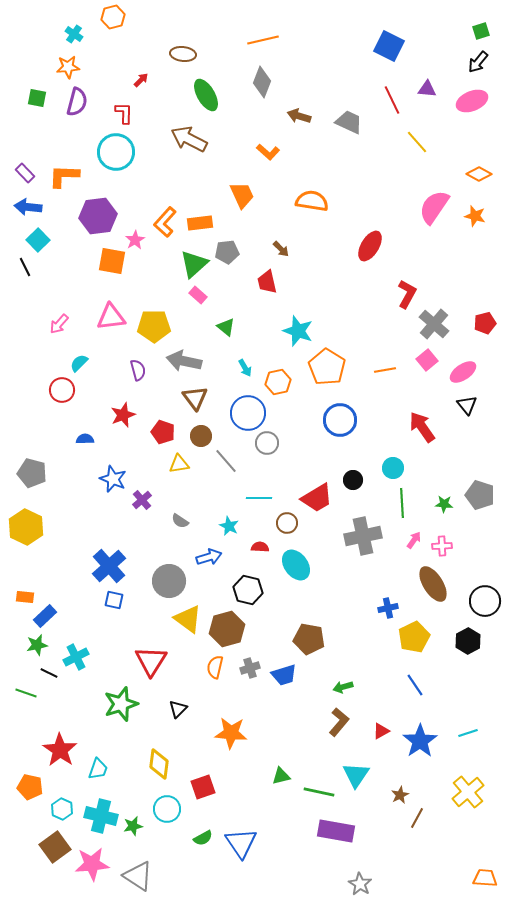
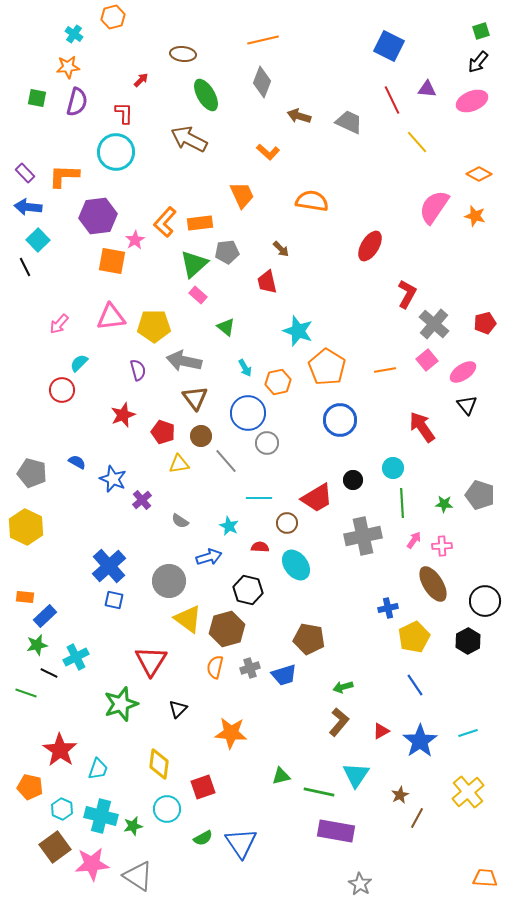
blue semicircle at (85, 439): moved 8 px left, 23 px down; rotated 30 degrees clockwise
